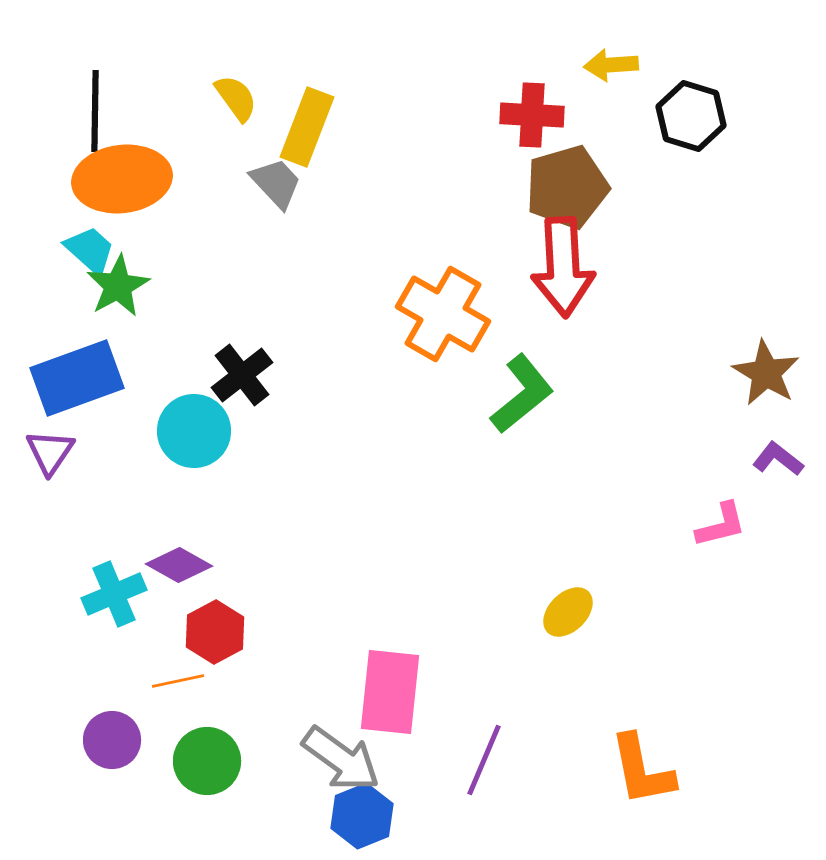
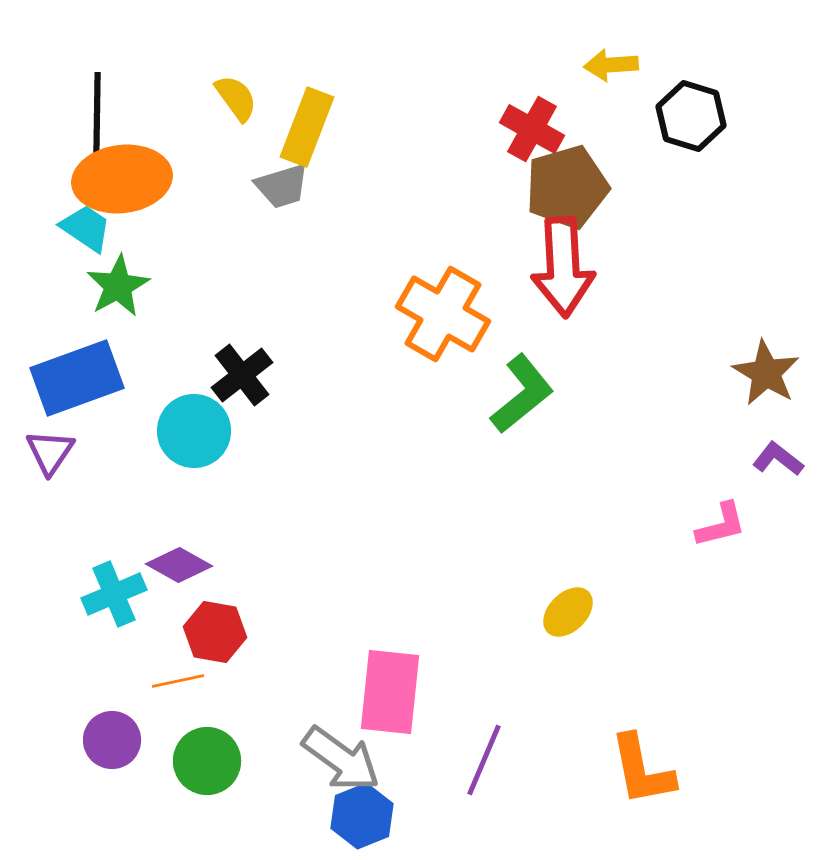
black line: moved 2 px right, 2 px down
red cross: moved 14 px down; rotated 26 degrees clockwise
gray trapezoid: moved 6 px right, 3 px down; rotated 116 degrees clockwise
cyan trapezoid: moved 4 px left, 22 px up; rotated 8 degrees counterclockwise
red hexagon: rotated 22 degrees counterclockwise
